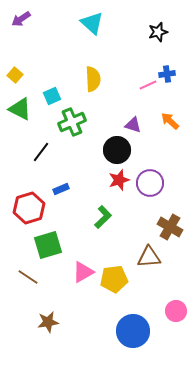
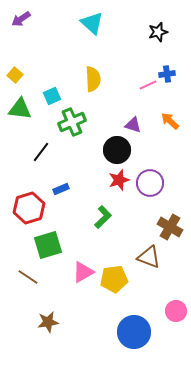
green triangle: rotated 20 degrees counterclockwise
brown triangle: rotated 25 degrees clockwise
blue circle: moved 1 px right, 1 px down
